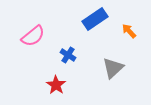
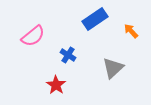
orange arrow: moved 2 px right
